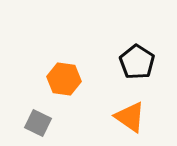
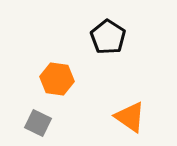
black pentagon: moved 29 px left, 25 px up
orange hexagon: moved 7 px left
